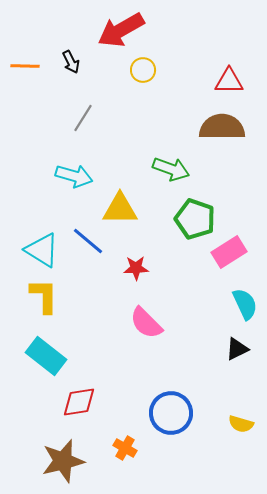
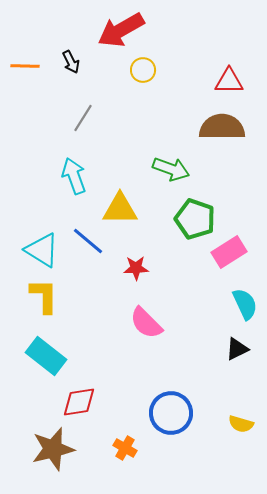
cyan arrow: rotated 126 degrees counterclockwise
brown star: moved 10 px left, 12 px up
